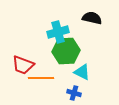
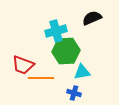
black semicircle: rotated 36 degrees counterclockwise
cyan cross: moved 2 px left, 1 px up
cyan triangle: rotated 36 degrees counterclockwise
